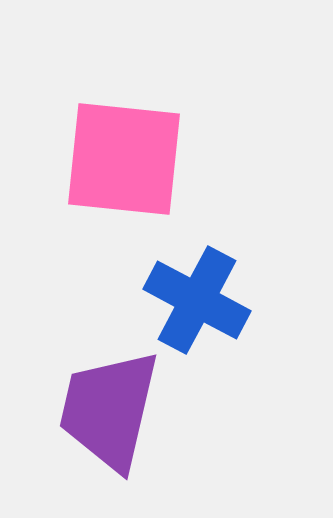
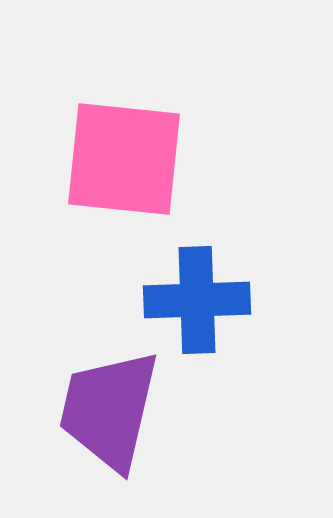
blue cross: rotated 30 degrees counterclockwise
